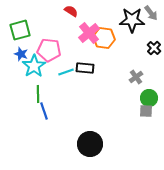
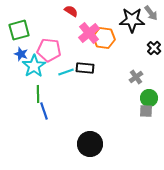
green square: moved 1 px left
